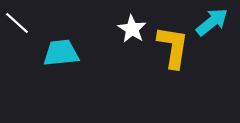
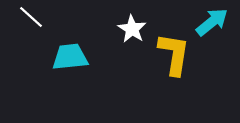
white line: moved 14 px right, 6 px up
yellow L-shape: moved 1 px right, 7 px down
cyan trapezoid: moved 9 px right, 4 px down
